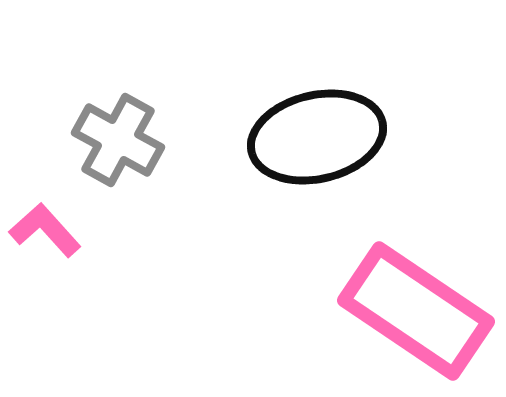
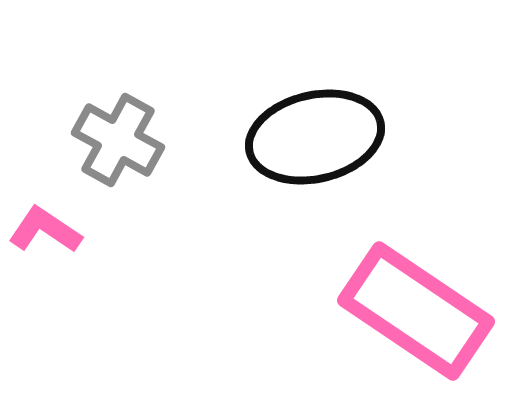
black ellipse: moved 2 px left
pink L-shape: rotated 14 degrees counterclockwise
